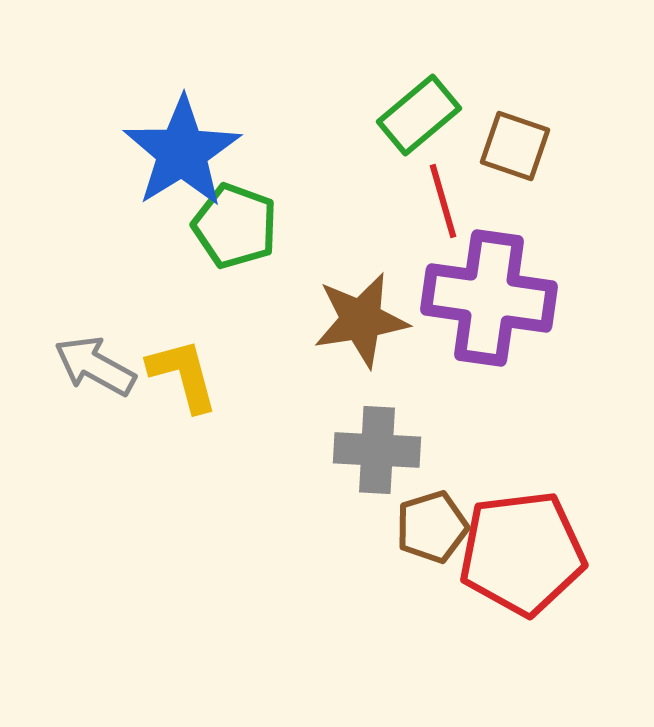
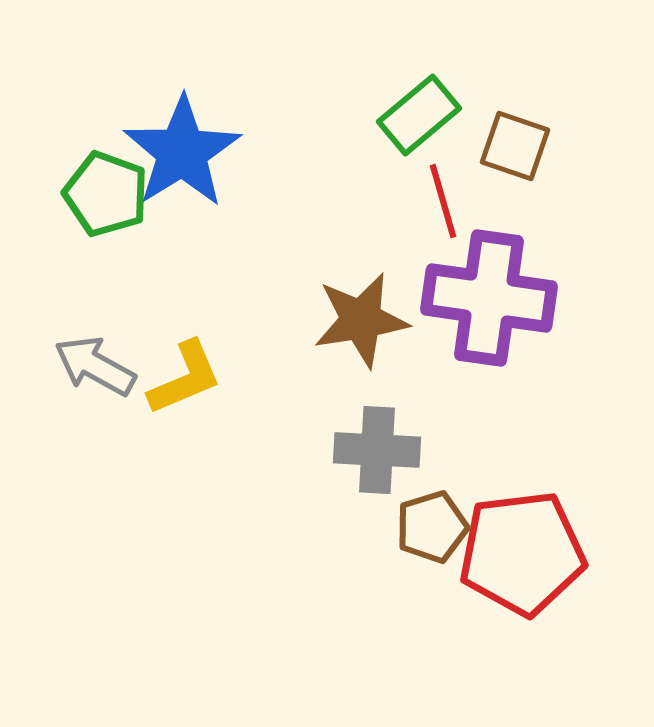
green pentagon: moved 129 px left, 32 px up
yellow L-shape: moved 2 px right, 3 px down; rotated 82 degrees clockwise
